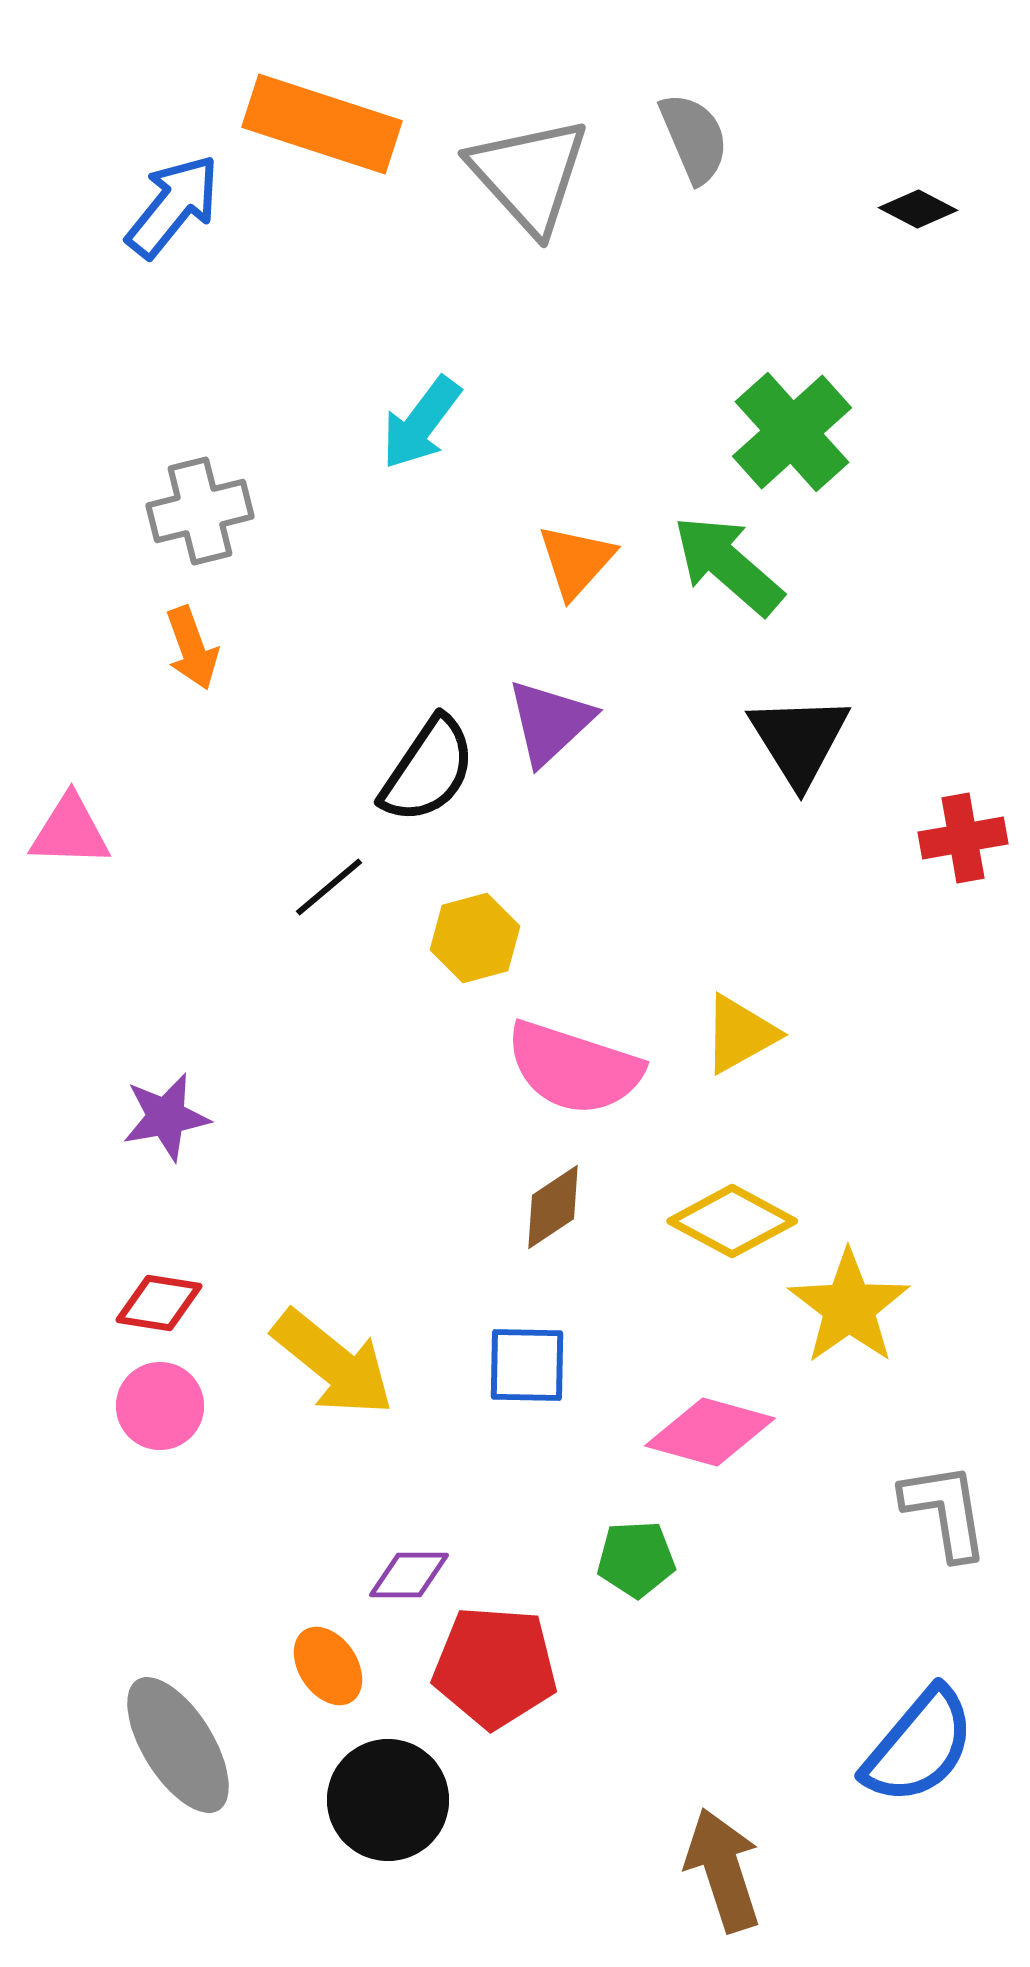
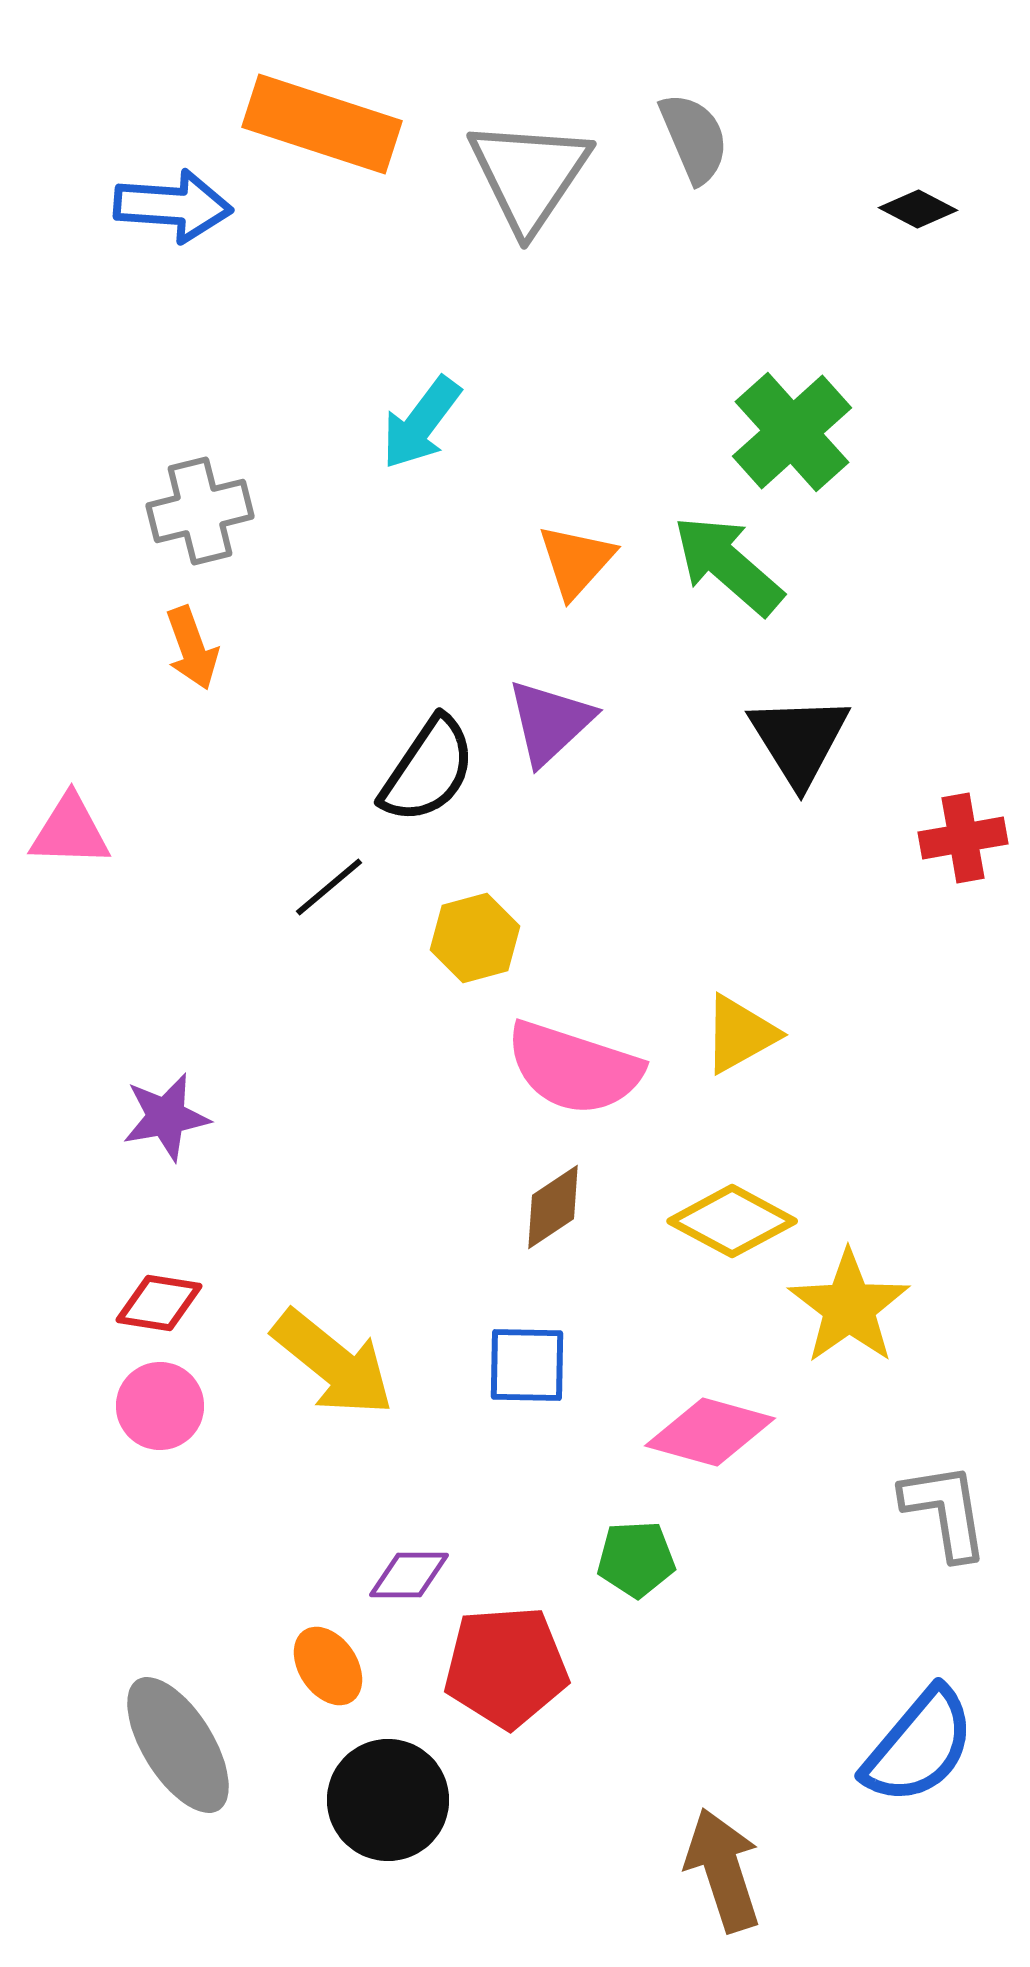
gray triangle: rotated 16 degrees clockwise
blue arrow: rotated 55 degrees clockwise
red pentagon: moved 11 px right; rotated 8 degrees counterclockwise
